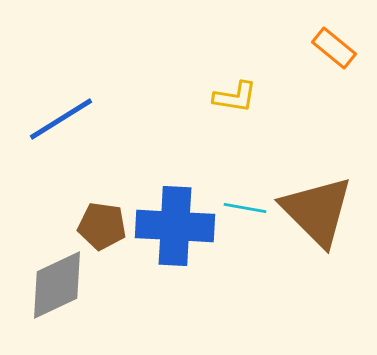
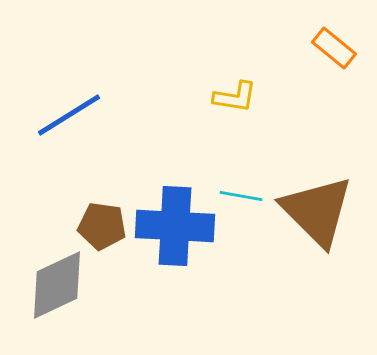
blue line: moved 8 px right, 4 px up
cyan line: moved 4 px left, 12 px up
